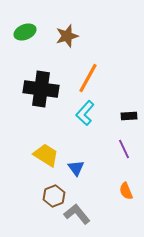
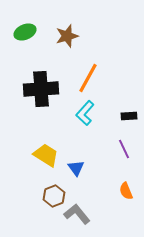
black cross: rotated 12 degrees counterclockwise
